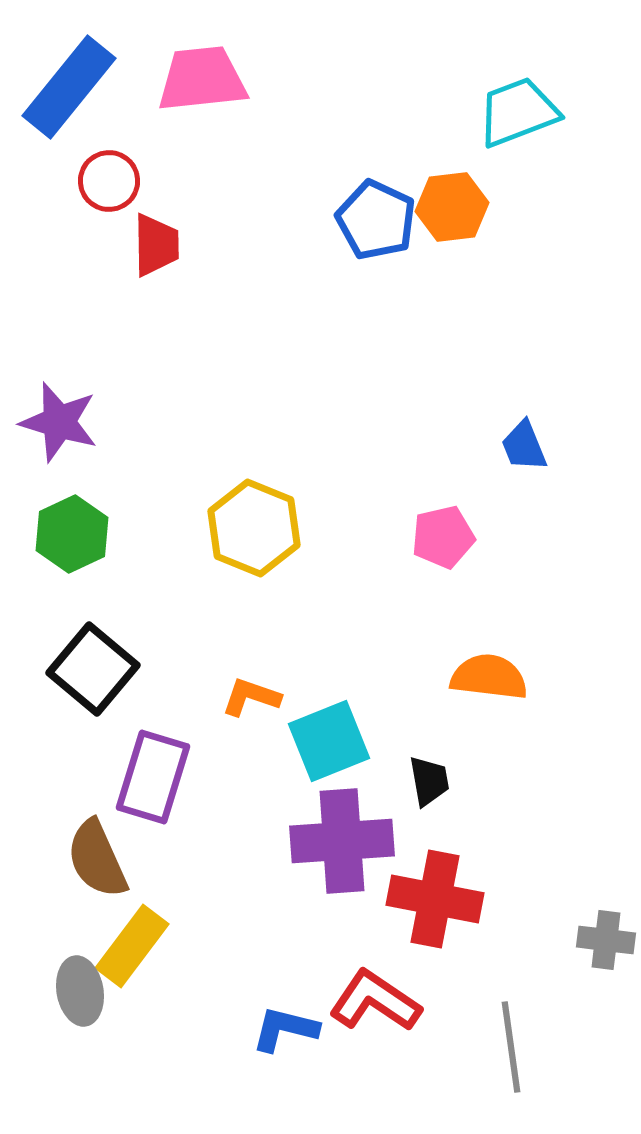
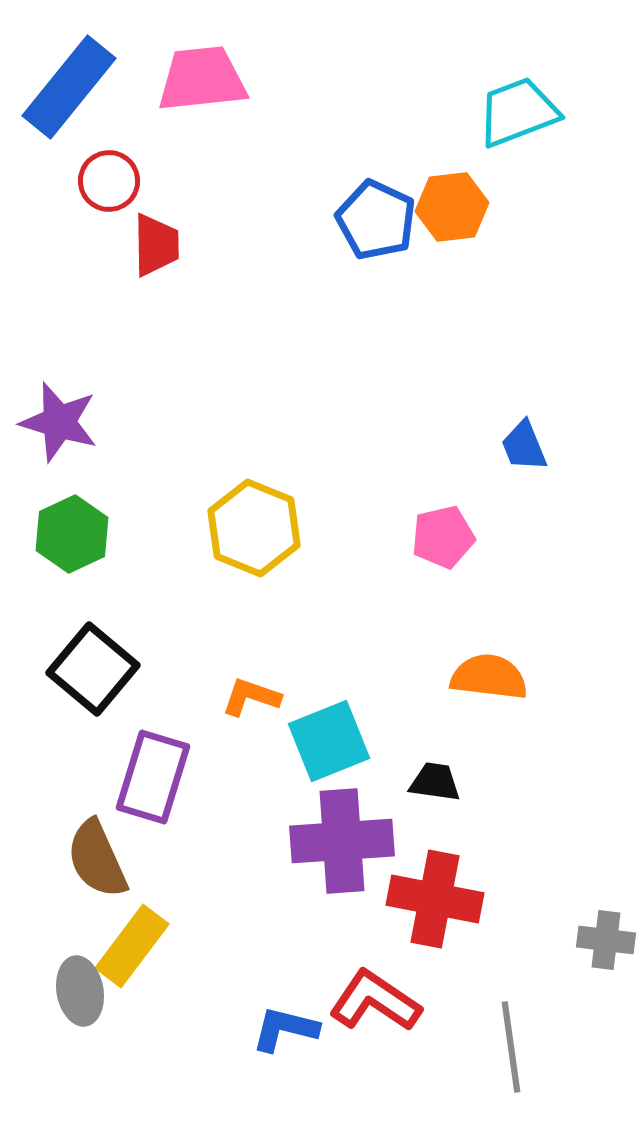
black trapezoid: moved 6 px right, 1 px down; rotated 72 degrees counterclockwise
